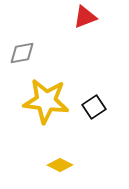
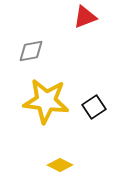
gray diamond: moved 9 px right, 2 px up
